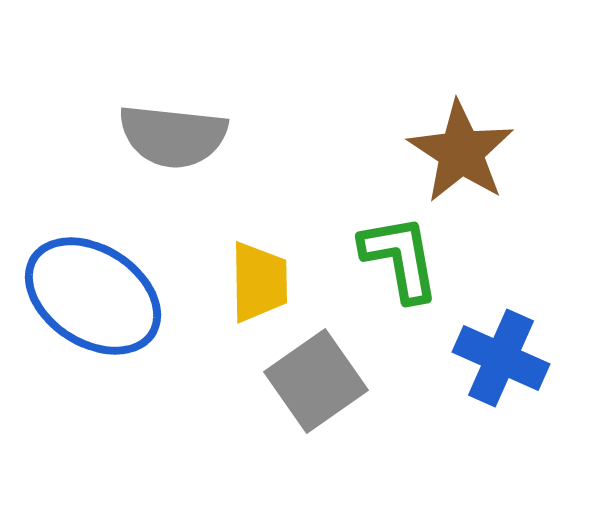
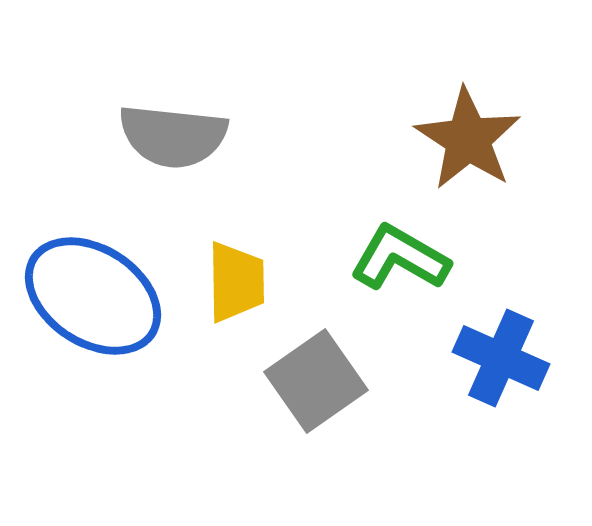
brown star: moved 7 px right, 13 px up
green L-shape: rotated 50 degrees counterclockwise
yellow trapezoid: moved 23 px left
